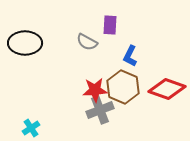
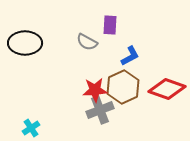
blue L-shape: rotated 145 degrees counterclockwise
brown hexagon: rotated 12 degrees clockwise
